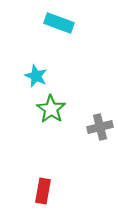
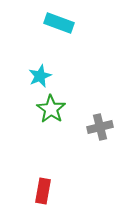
cyan star: moved 4 px right; rotated 25 degrees clockwise
